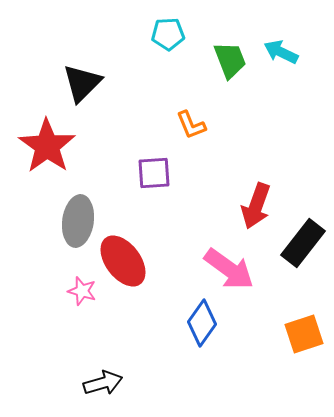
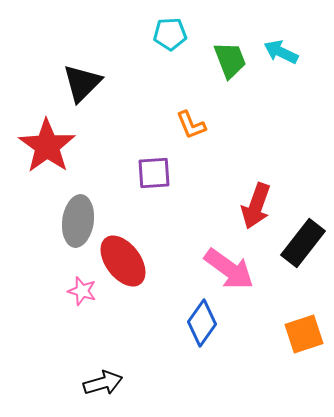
cyan pentagon: moved 2 px right
